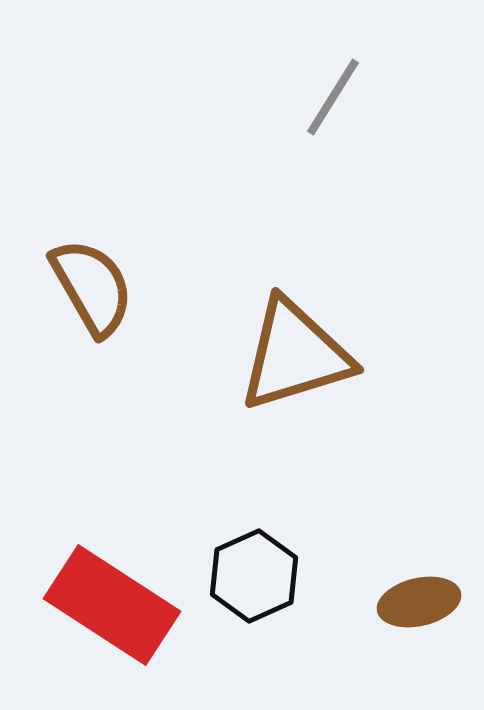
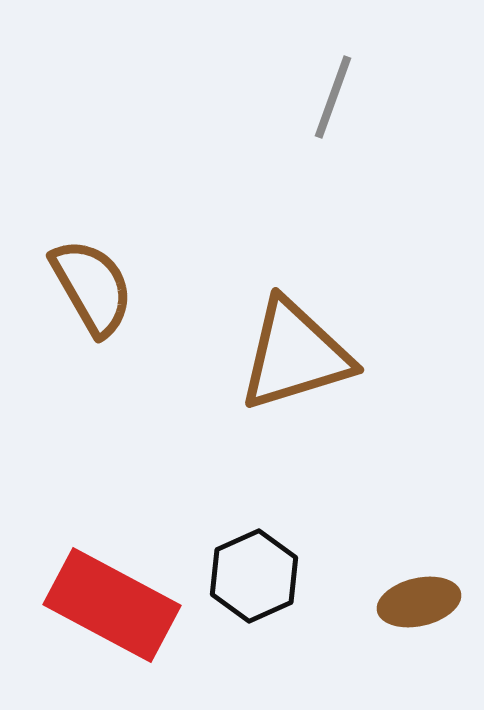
gray line: rotated 12 degrees counterclockwise
red rectangle: rotated 5 degrees counterclockwise
